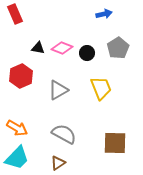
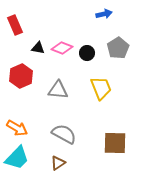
red rectangle: moved 11 px down
gray triangle: rotated 35 degrees clockwise
